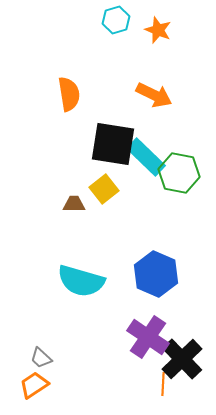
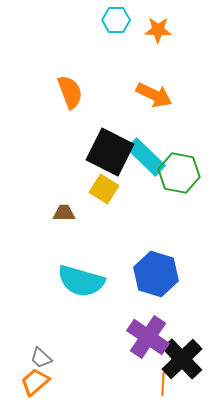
cyan hexagon: rotated 16 degrees clockwise
orange star: rotated 20 degrees counterclockwise
orange semicircle: moved 1 px right, 2 px up; rotated 12 degrees counterclockwise
black square: moved 3 px left, 8 px down; rotated 18 degrees clockwise
yellow square: rotated 20 degrees counterclockwise
brown trapezoid: moved 10 px left, 9 px down
blue hexagon: rotated 6 degrees counterclockwise
orange trapezoid: moved 1 px right, 3 px up; rotated 8 degrees counterclockwise
